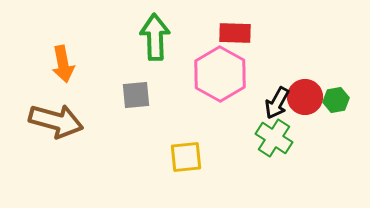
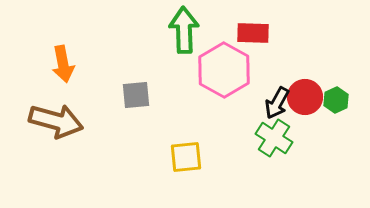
red rectangle: moved 18 px right
green arrow: moved 29 px right, 7 px up
pink hexagon: moved 4 px right, 4 px up
green hexagon: rotated 15 degrees counterclockwise
